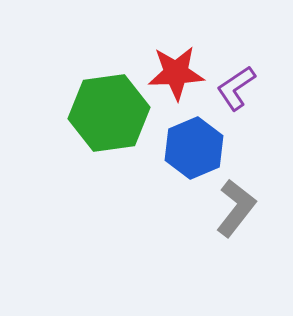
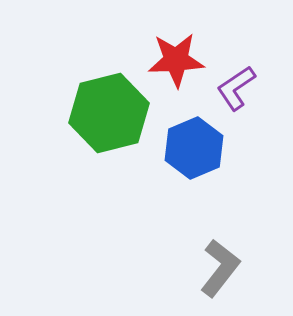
red star: moved 13 px up
green hexagon: rotated 6 degrees counterclockwise
gray L-shape: moved 16 px left, 60 px down
